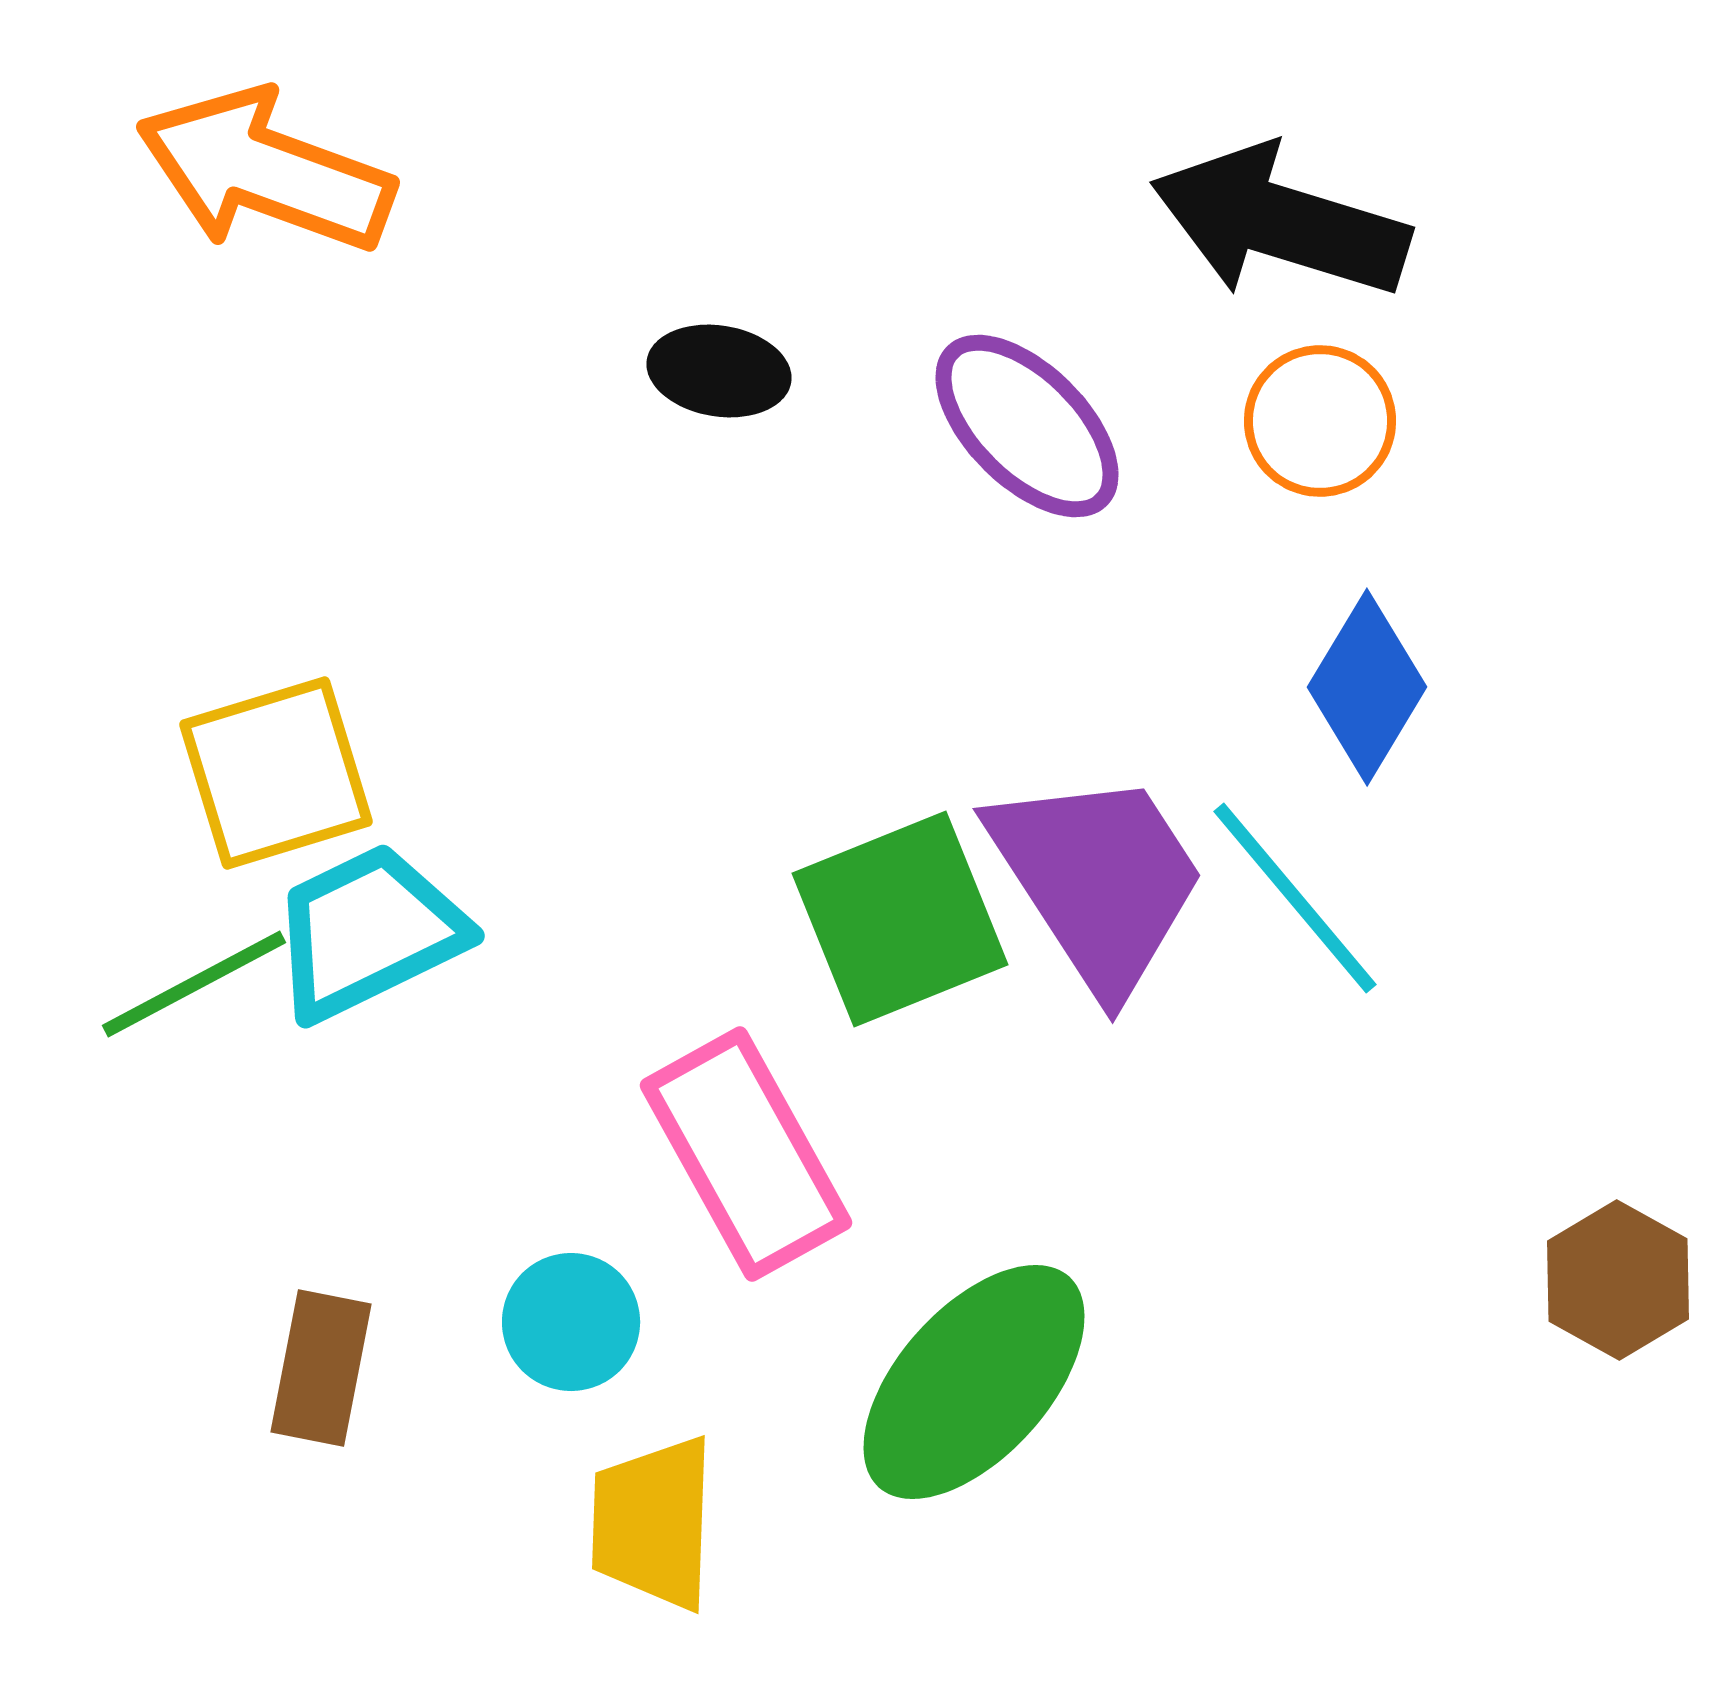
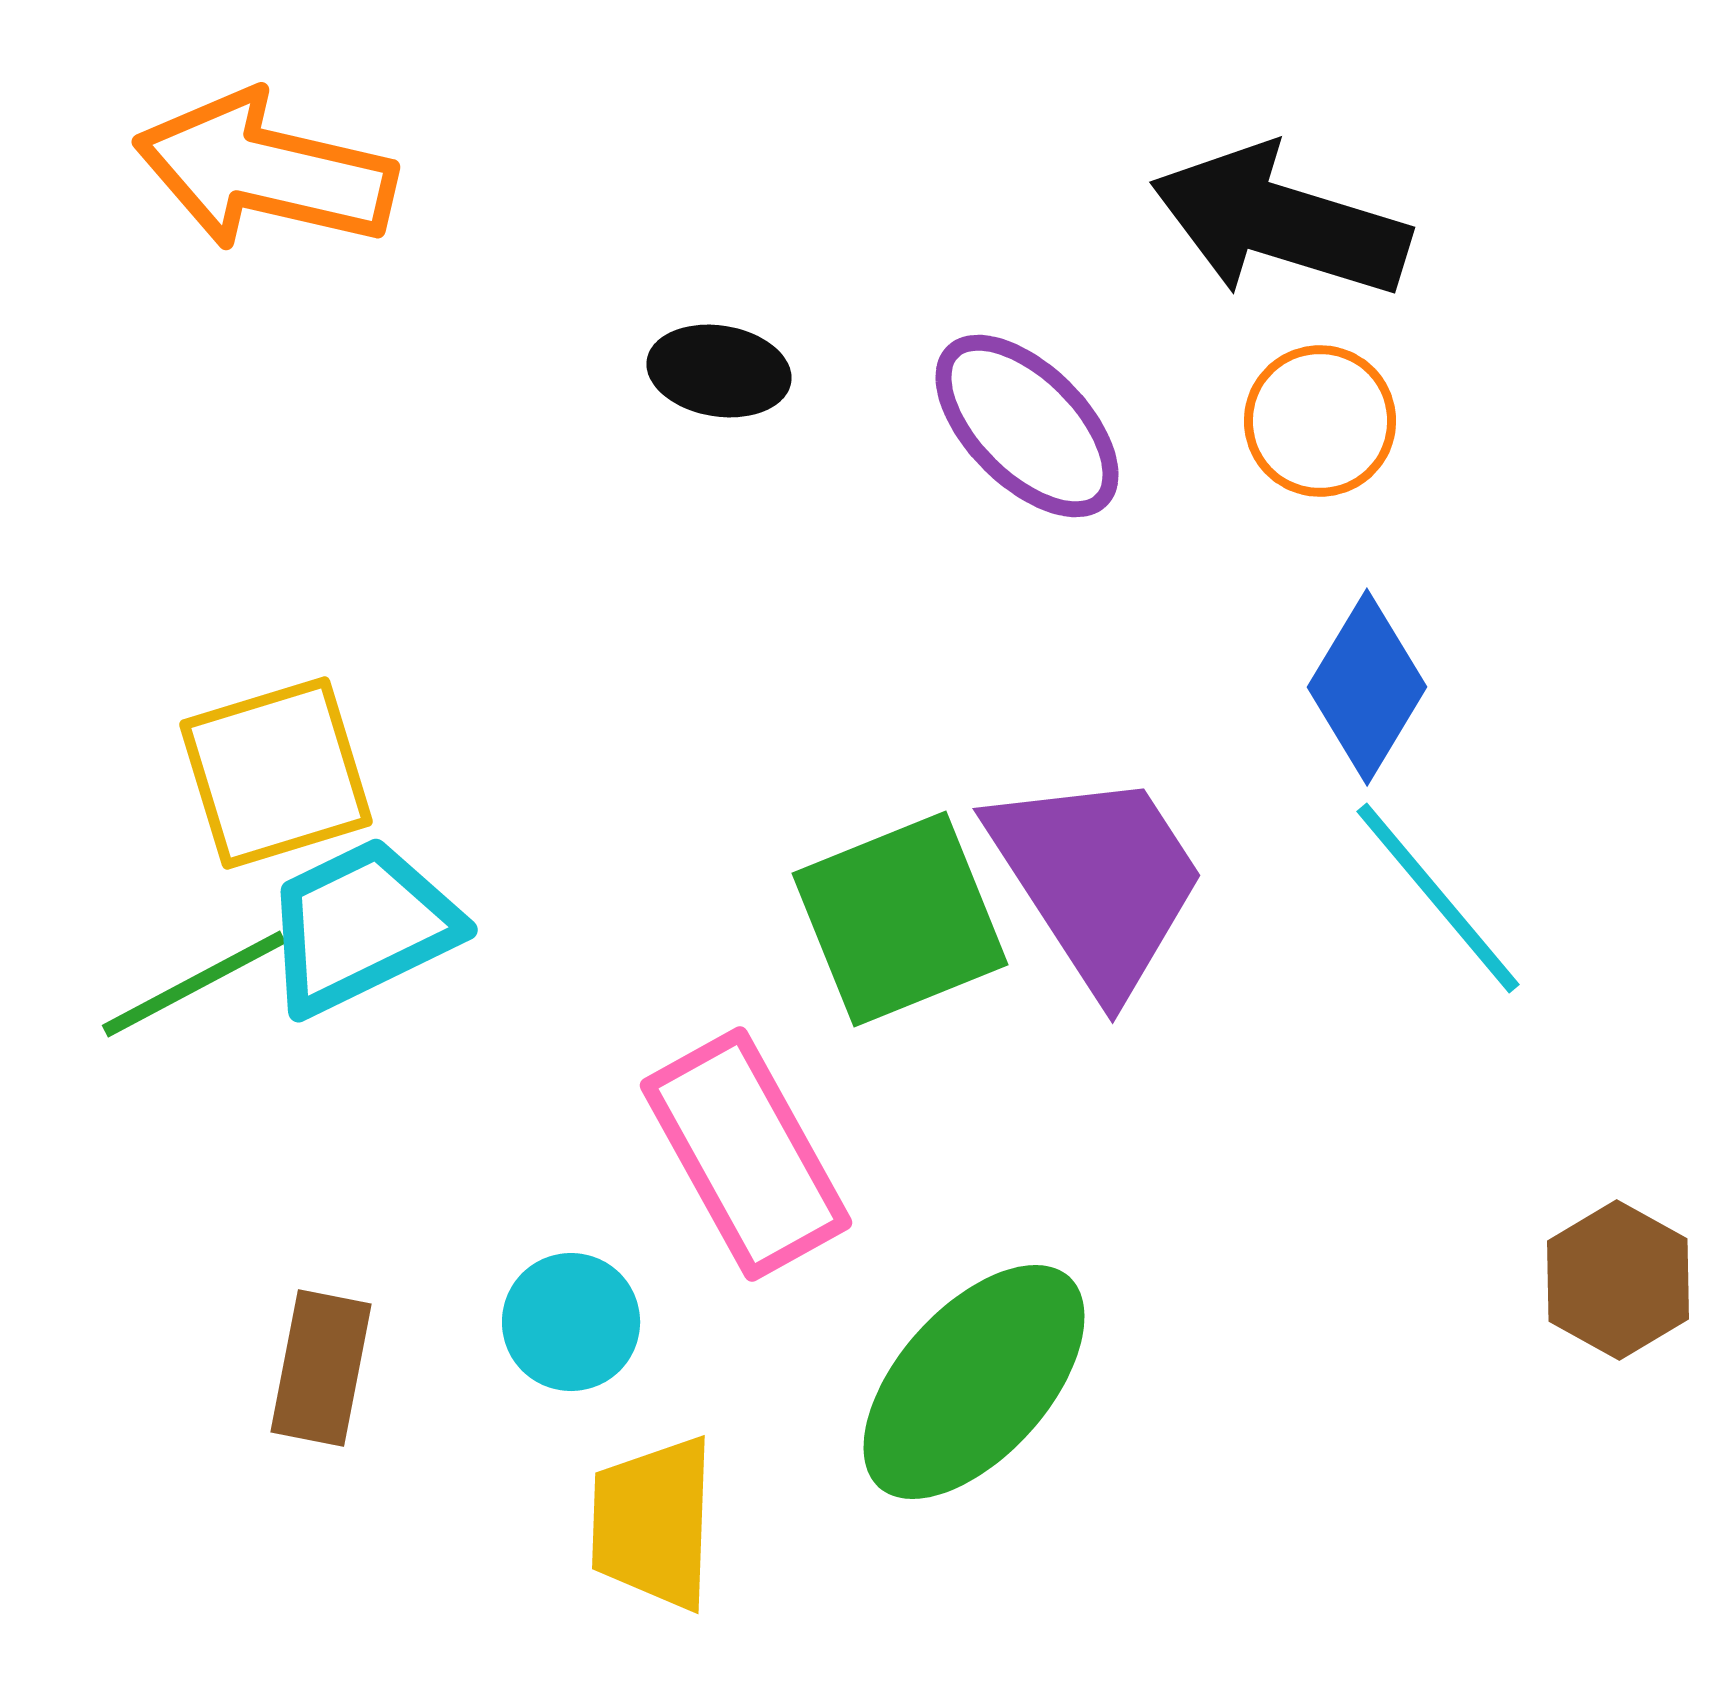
orange arrow: rotated 7 degrees counterclockwise
cyan line: moved 143 px right
cyan trapezoid: moved 7 px left, 6 px up
